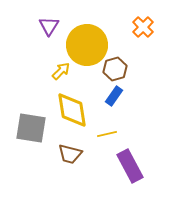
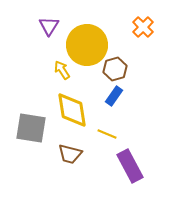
yellow arrow: moved 1 px right, 1 px up; rotated 78 degrees counterclockwise
yellow line: rotated 36 degrees clockwise
